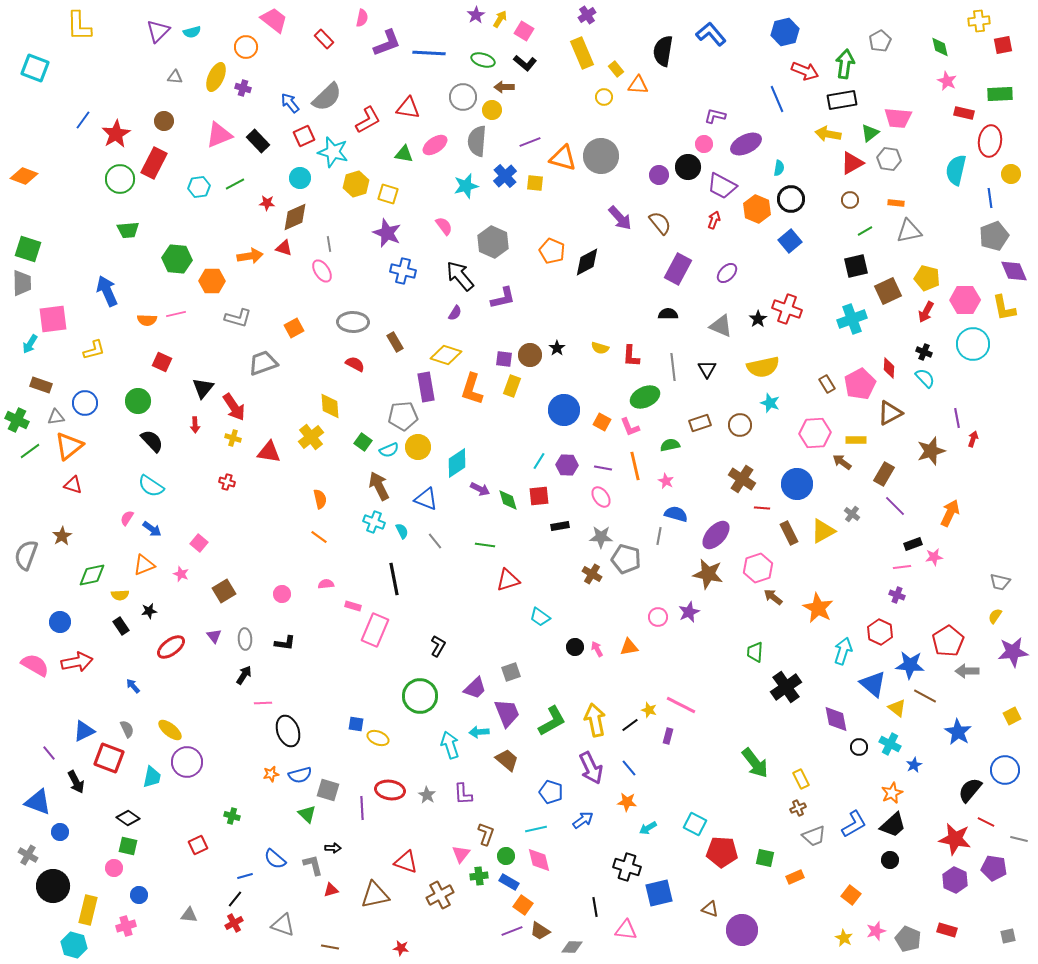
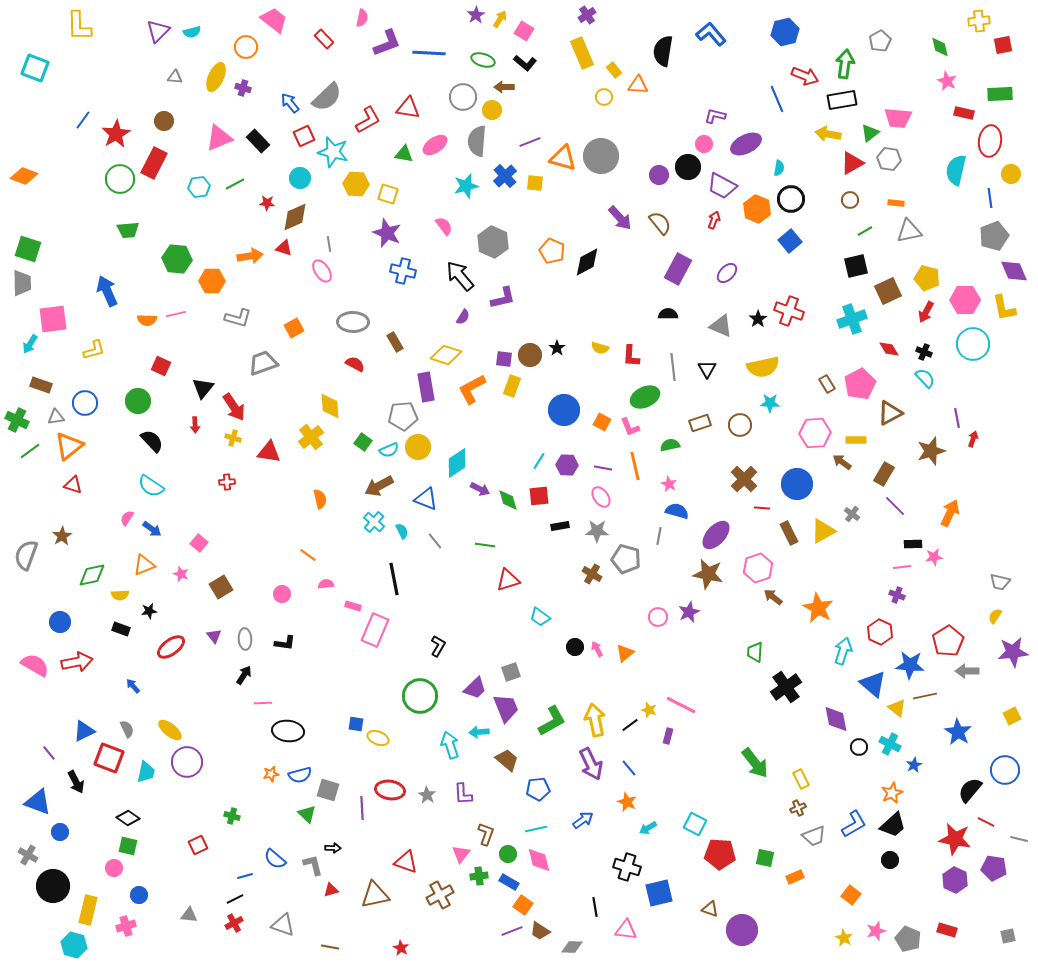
yellow rectangle at (616, 69): moved 2 px left, 1 px down
red arrow at (805, 71): moved 5 px down
pink triangle at (219, 135): moved 3 px down
yellow hexagon at (356, 184): rotated 20 degrees clockwise
red cross at (787, 309): moved 2 px right, 2 px down
purple semicircle at (455, 313): moved 8 px right, 4 px down
red square at (162, 362): moved 1 px left, 4 px down
red diamond at (889, 368): moved 19 px up; rotated 35 degrees counterclockwise
orange L-shape at (472, 389): rotated 44 degrees clockwise
cyan star at (770, 403): rotated 18 degrees counterclockwise
brown cross at (742, 479): moved 2 px right; rotated 12 degrees clockwise
pink star at (666, 481): moved 3 px right, 3 px down
red cross at (227, 482): rotated 21 degrees counterclockwise
brown arrow at (379, 486): rotated 92 degrees counterclockwise
blue semicircle at (676, 514): moved 1 px right, 3 px up
cyan cross at (374, 522): rotated 20 degrees clockwise
orange line at (319, 537): moved 11 px left, 18 px down
gray star at (601, 537): moved 4 px left, 6 px up
black rectangle at (913, 544): rotated 18 degrees clockwise
brown square at (224, 591): moved 3 px left, 4 px up
black rectangle at (121, 626): moved 3 px down; rotated 36 degrees counterclockwise
orange triangle at (629, 647): moved 4 px left, 6 px down; rotated 30 degrees counterclockwise
brown line at (925, 696): rotated 40 degrees counterclockwise
purple trapezoid at (507, 713): moved 1 px left, 5 px up
black ellipse at (288, 731): rotated 64 degrees counterclockwise
purple arrow at (591, 768): moved 4 px up
cyan trapezoid at (152, 777): moved 6 px left, 5 px up
blue pentagon at (551, 792): moved 13 px left, 3 px up; rotated 25 degrees counterclockwise
orange star at (627, 802): rotated 18 degrees clockwise
red pentagon at (722, 852): moved 2 px left, 2 px down
green circle at (506, 856): moved 2 px right, 2 px up
black line at (235, 899): rotated 24 degrees clockwise
red star at (401, 948): rotated 21 degrees clockwise
